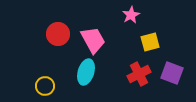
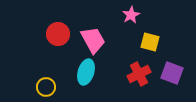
yellow square: rotated 30 degrees clockwise
yellow circle: moved 1 px right, 1 px down
